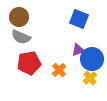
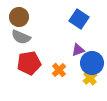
blue square: rotated 12 degrees clockwise
blue circle: moved 4 px down
